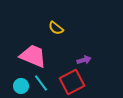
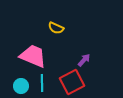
yellow semicircle: rotated 14 degrees counterclockwise
purple arrow: rotated 32 degrees counterclockwise
cyan line: moved 1 px right; rotated 36 degrees clockwise
